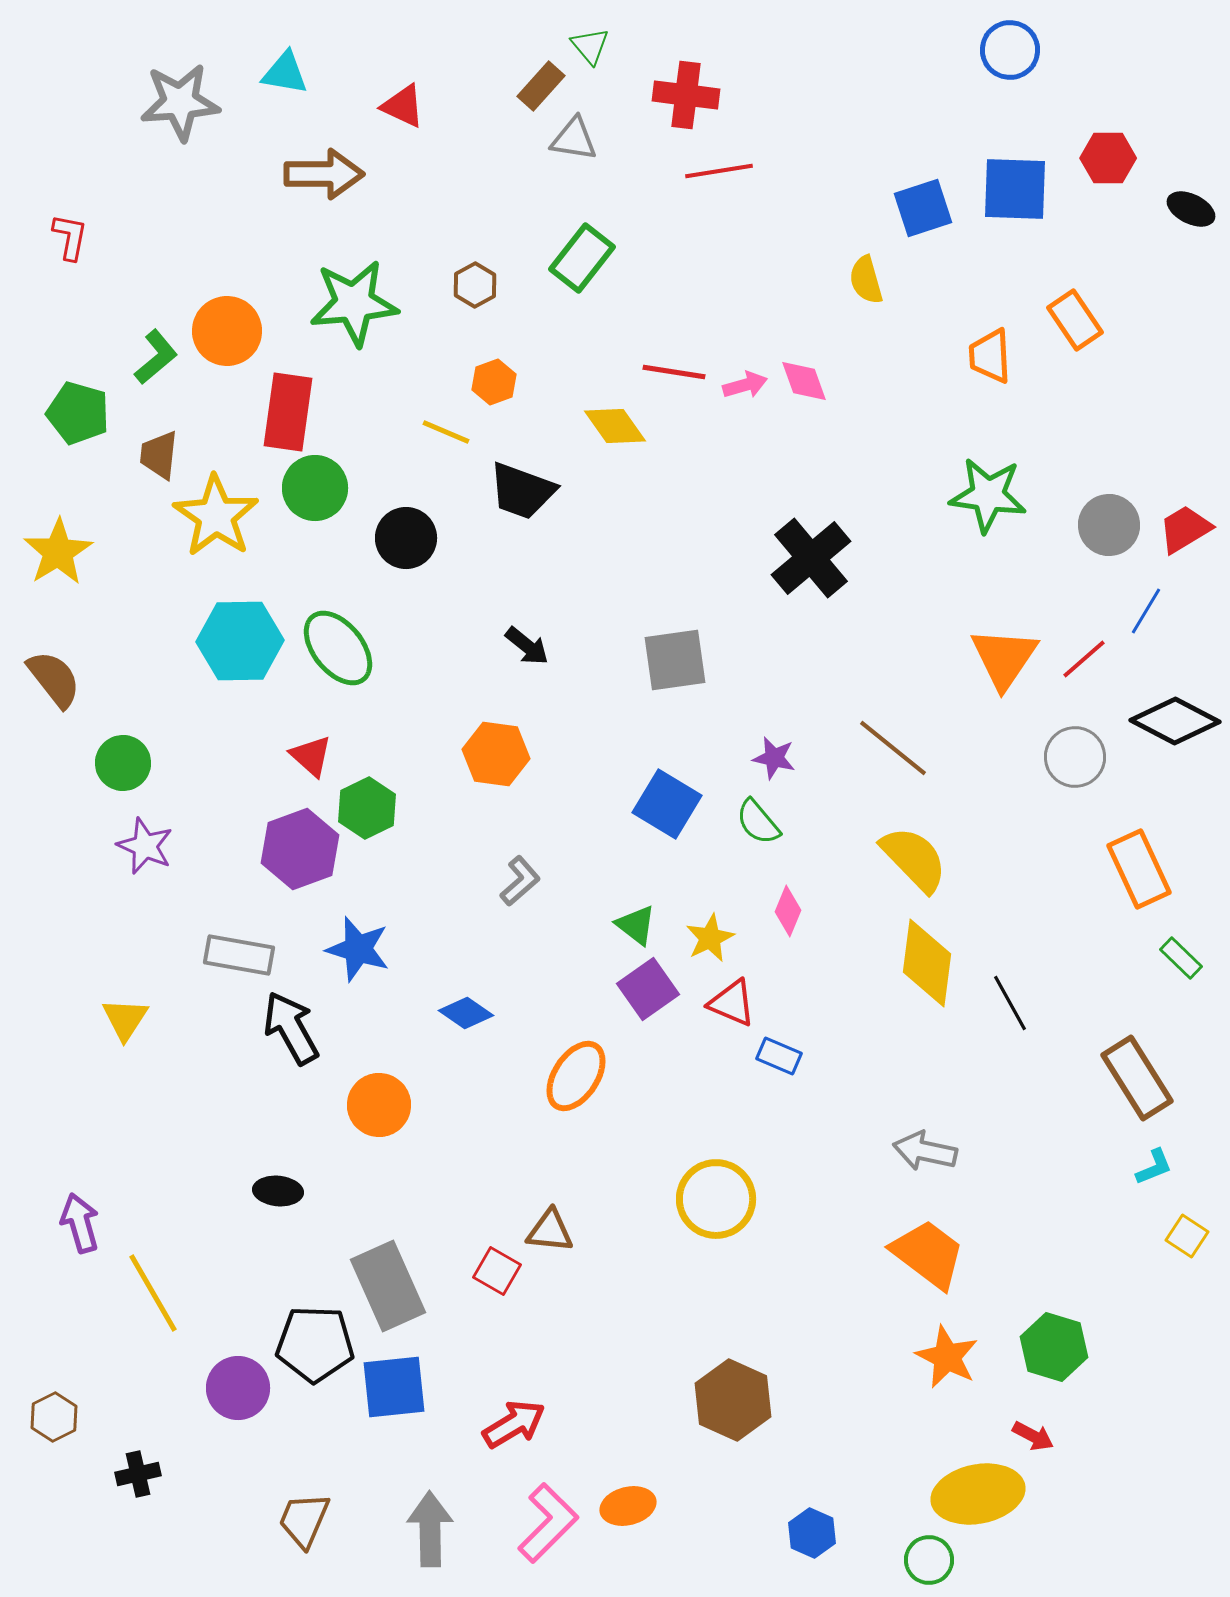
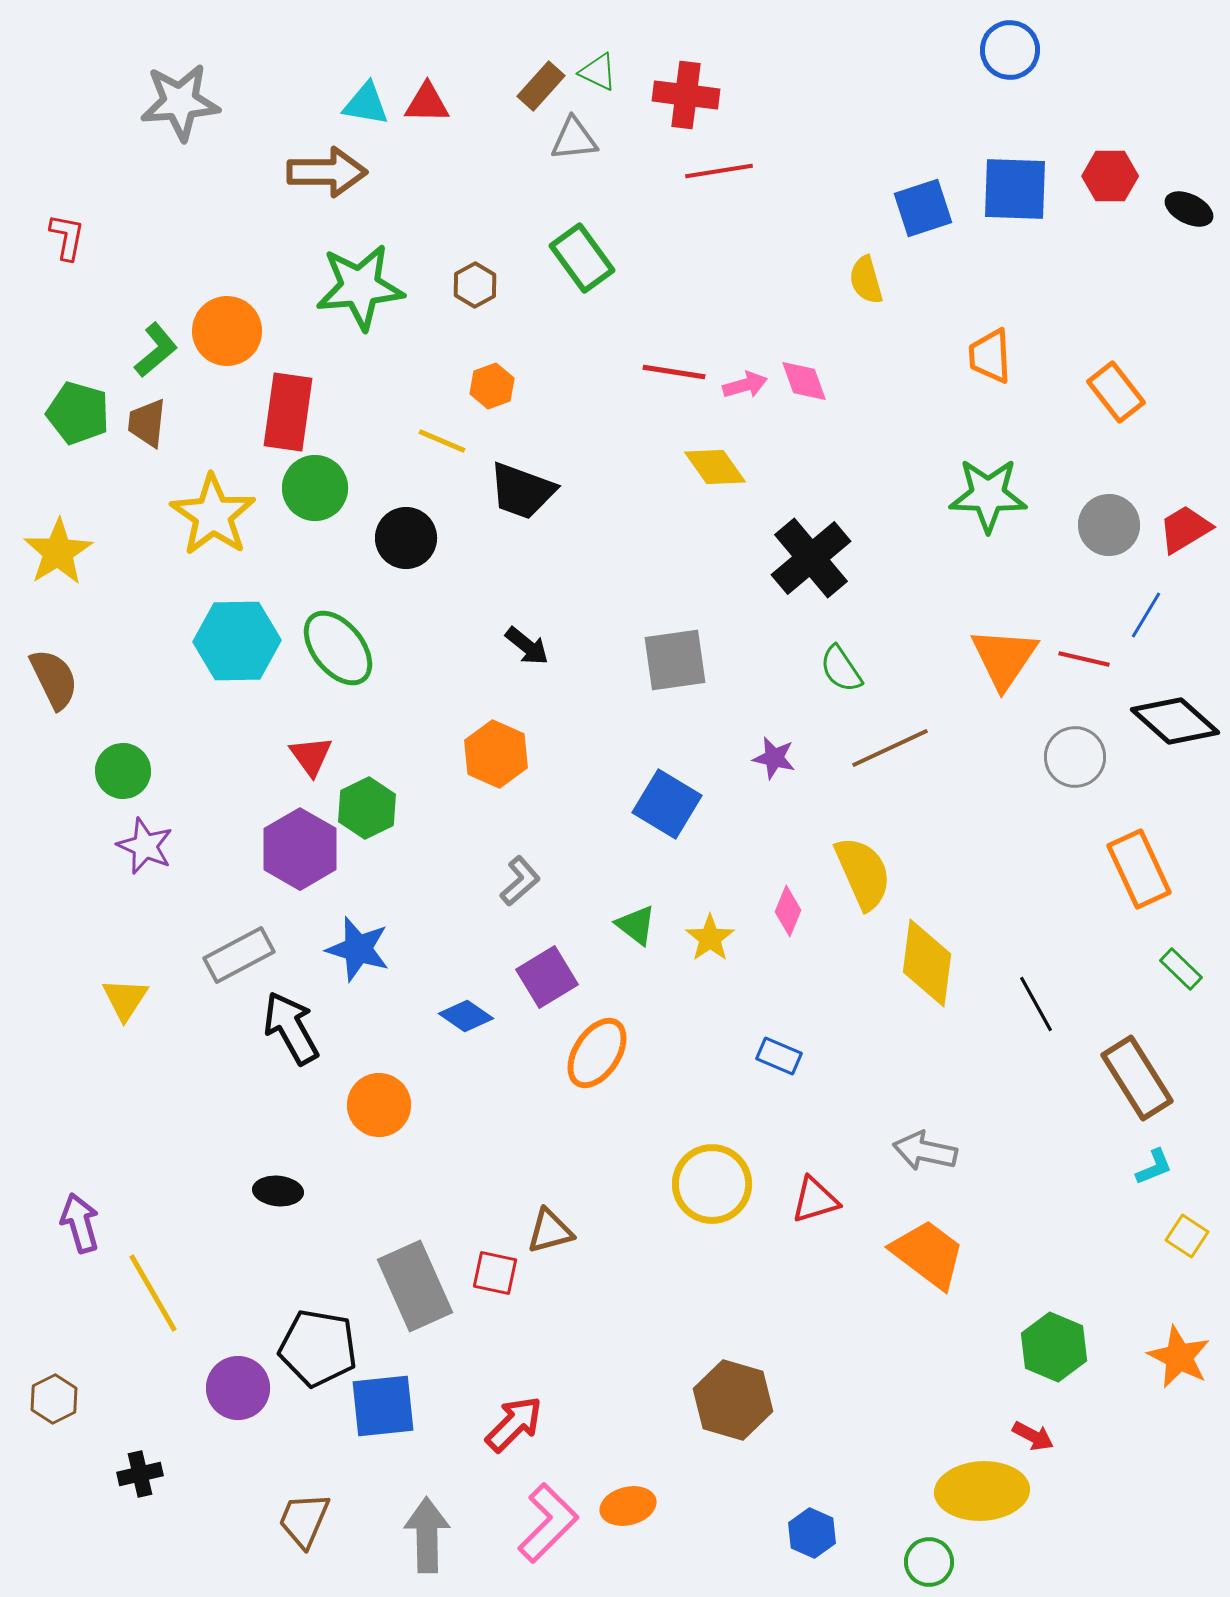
green triangle at (590, 46): moved 8 px right, 26 px down; rotated 24 degrees counterclockwise
cyan triangle at (285, 73): moved 81 px right, 31 px down
red triangle at (403, 106): moved 24 px right, 3 px up; rotated 24 degrees counterclockwise
gray triangle at (574, 139): rotated 15 degrees counterclockwise
red hexagon at (1108, 158): moved 2 px right, 18 px down
brown arrow at (324, 174): moved 3 px right, 2 px up
black ellipse at (1191, 209): moved 2 px left
red L-shape at (70, 237): moved 3 px left
green rectangle at (582, 258): rotated 74 degrees counterclockwise
green star at (354, 303): moved 6 px right, 16 px up
orange rectangle at (1075, 320): moved 41 px right, 72 px down; rotated 4 degrees counterclockwise
green L-shape at (156, 357): moved 7 px up
orange hexagon at (494, 382): moved 2 px left, 4 px down
yellow diamond at (615, 426): moved 100 px right, 41 px down
yellow line at (446, 432): moved 4 px left, 9 px down
brown trapezoid at (159, 455): moved 12 px left, 32 px up
green star at (988, 495): rotated 6 degrees counterclockwise
yellow star at (216, 516): moved 3 px left, 1 px up
blue line at (1146, 611): moved 4 px down
cyan hexagon at (240, 641): moved 3 px left
red line at (1084, 659): rotated 54 degrees clockwise
brown semicircle at (54, 679): rotated 12 degrees clockwise
black diamond at (1175, 721): rotated 14 degrees clockwise
brown line at (893, 748): moved 3 px left; rotated 64 degrees counterclockwise
orange hexagon at (496, 754): rotated 16 degrees clockwise
red triangle at (311, 756): rotated 12 degrees clockwise
green circle at (123, 763): moved 8 px down
green semicircle at (758, 822): moved 83 px right, 153 px up; rotated 6 degrees clockwise
purple hexagon at (300, 849): rotated 10 degrees counterclockwise
yellow semicircle at (914, 859): moved 51 px left, 14 px down; rotated 20 degrees clockwise
yellow star at (710, 938): rotated 9 degrees counterclockwise
gray rectangle at (239, 955): rotated 38 degrees counterclockwise
green rectangle at (1181, 958): moved 11 px down
purple square at (648, 989): moved 101 px left, 12 px up; rotated 4 degrees clockwise
red triangle at (732, 1003): moved 83 px right, 197 px down; rotated 40 degrees counterclockwise
black line at (1010, 1003): moved 26 px right, 1 px down
blue diamond at (466, 1013): moved 3 px down
yellow triangle at (125, 1019): moved 20 px up
orange ellipse at (576, 1076): moved 21 px right, 23 px up
yellow circle at (716, 1199): moved 4 px left, 15 px up
brown triangle at (550, 1231): rotated 21 degrees counterclockwise
red square at (497, 1271): moved 2 px left, 2 px down; rotated 18 degrees counterclockwise
gray rectangle at (388, 1286): moved 27 px right
black pentagon at (315, 1344): moved 3 px right, 4 px down; rotated 8 degrees clockwise
green hexagon at (1054, 1347): rotated 6 degrees clockwise
orange star at (947, 1357): moved 232 px right
blue square at (394, 1387): moved 11 px left, 19 px down
brown hexagon at (733, 1400): rotated 8 degrees counterclockwise
brown hexagon at (54, 1417): moved 18 px up
red arrow at (514, 1424): rotated 14 degrees counterclockwise
black cross at (138, 1474): moved 2 px right
yellow ellipse at (978, 1494): moved 4 px right, 3 px up; rotated 8 degrees clockwise
gray arrow at (430, 1529): moved 3 px left, 6 px down
green circle at (929, 1560): moved 2 px down
